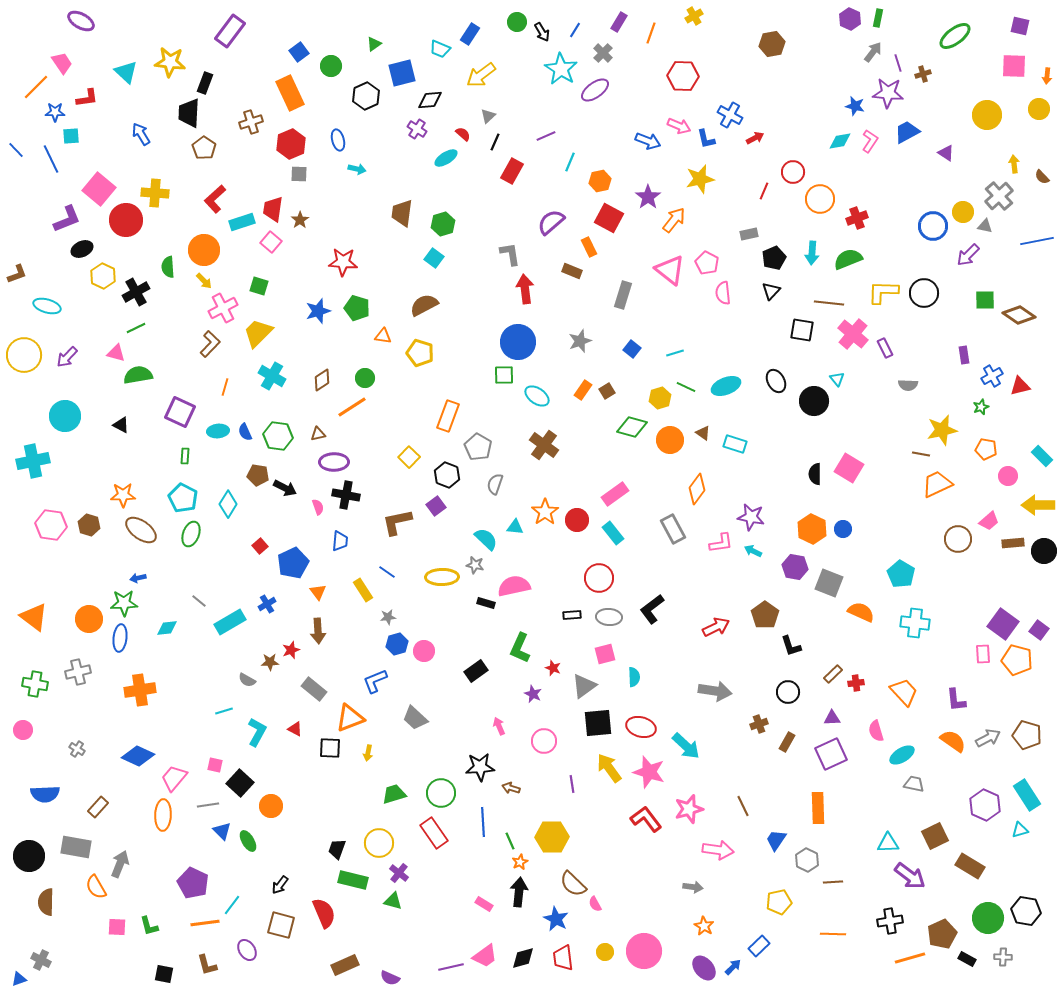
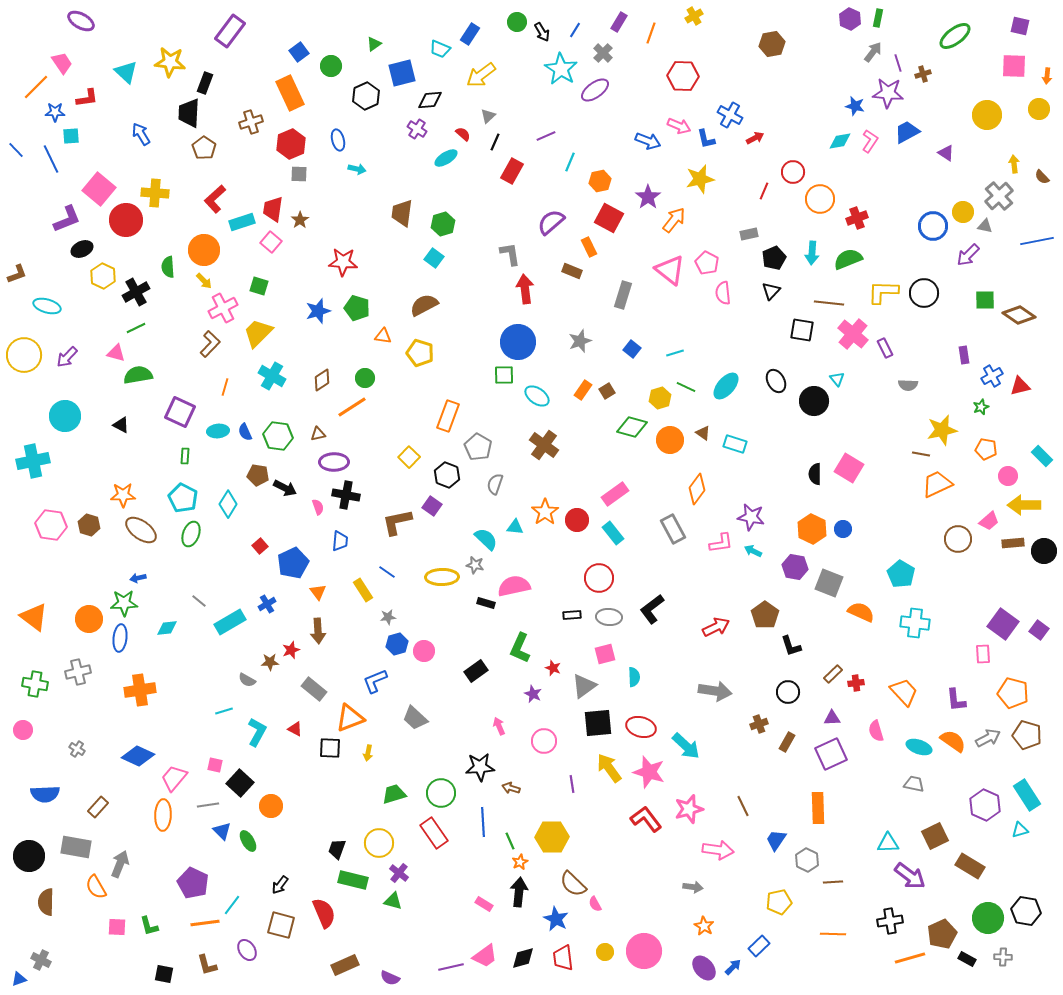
cyan ellipse at (726, 386): rotated 28 degrees counterclockwise
yellow arrow at (1038, 505): moved 14 px left
purple square at (436, 506): moved 4 px left; rotated 18 degrees counterclockwise
orange pentagon at (1017, 660): moved 4 px left, 33 px down
cyan ellipse at (902, 755): moved 17 px right, 8 px up; rotated 50 degrees clockwise
